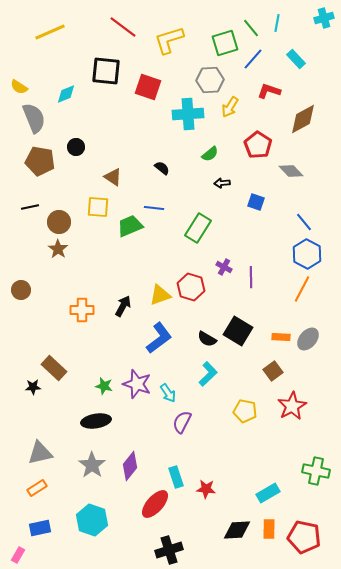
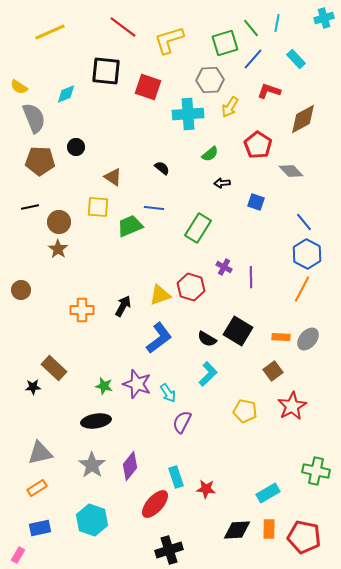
brown pentagon at (40, 161): rotated 8 degrees counterclockwise
